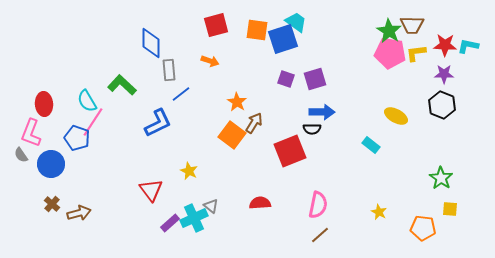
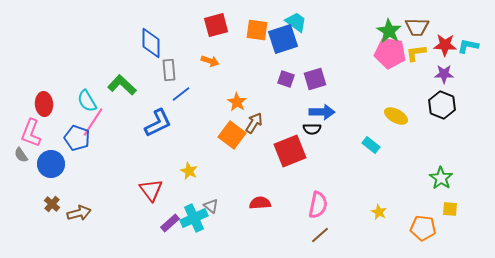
brown trapezoid at (412, 25): moved 5 px right, 2 px down
